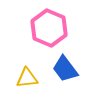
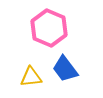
yellow triangle: moved 4 px right, 1 px up
